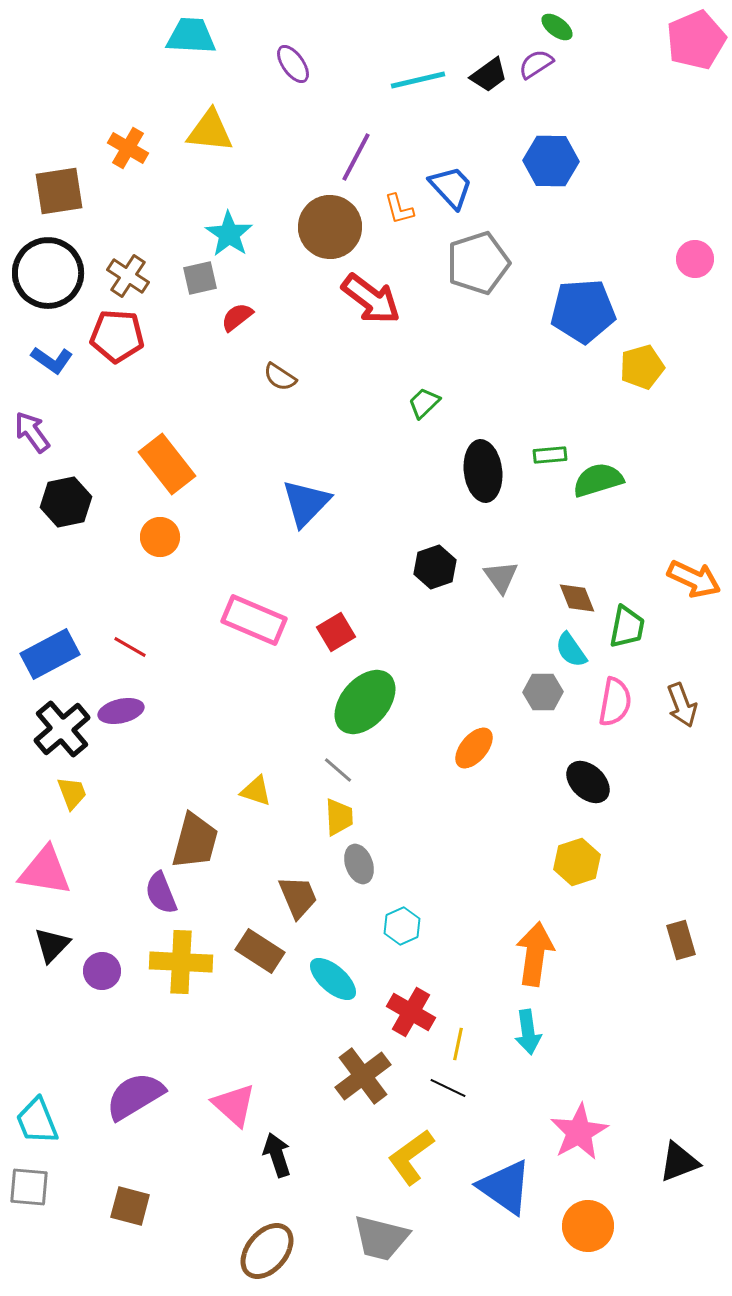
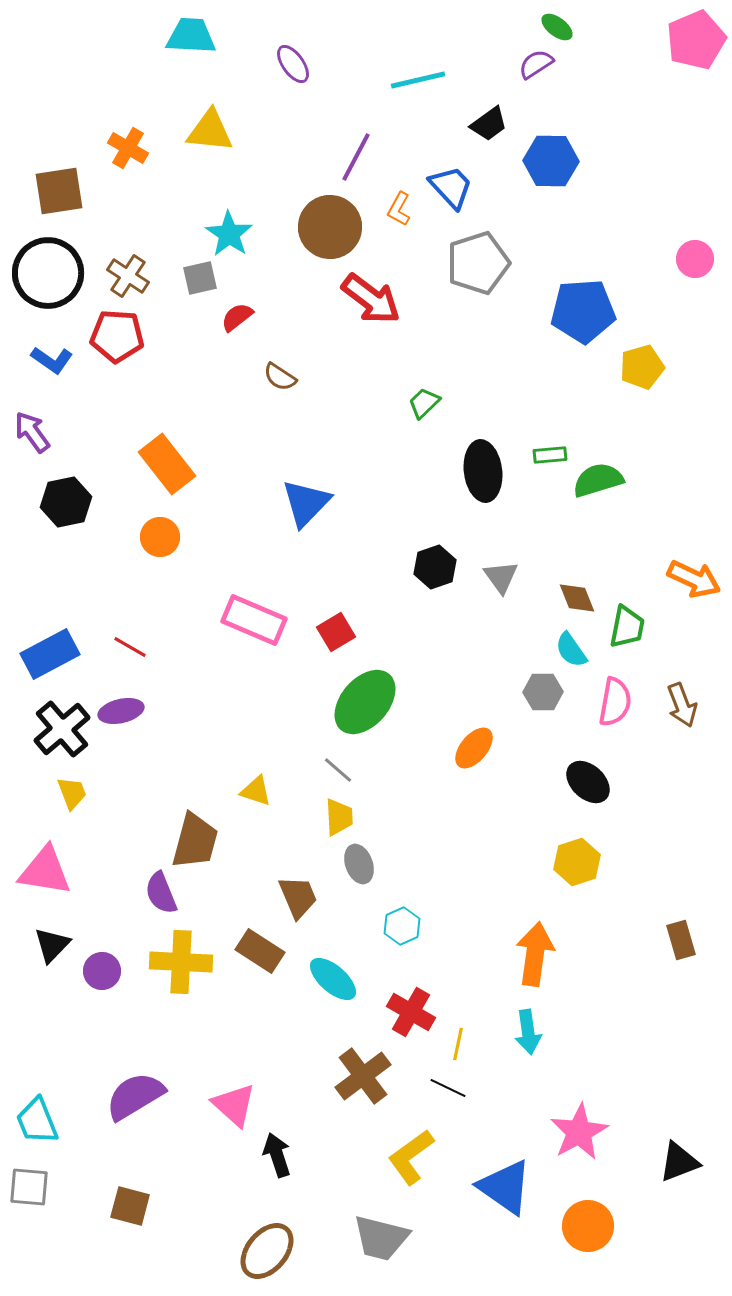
black trapezoid at (489, 75): moved 49 px down
orange L-shape at (399, 209): rotated 44 degrees clockwise
